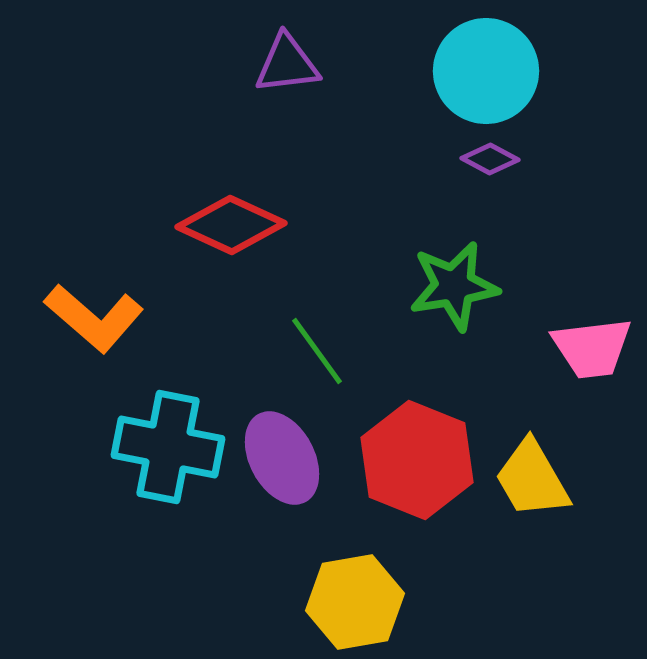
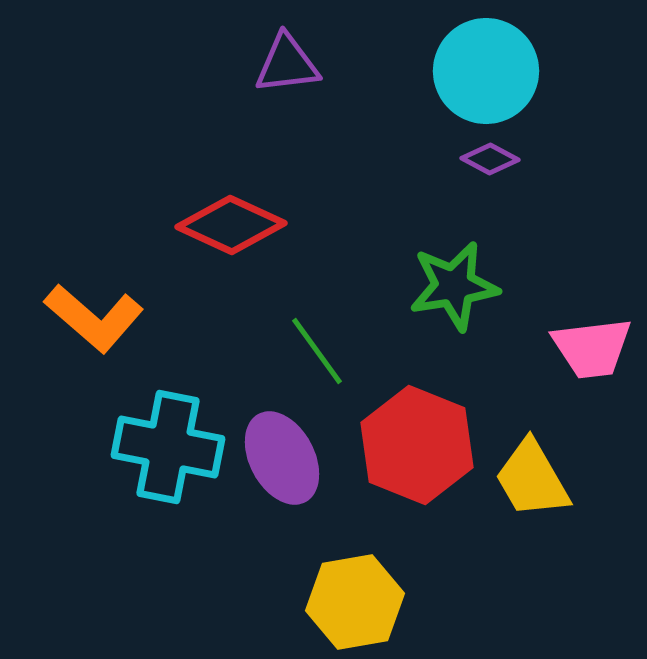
red hexagon: moved 15 px up
